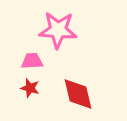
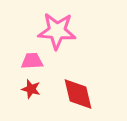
pink star: moved 1 px left, 1 px down
red star: moved 1 px right, 1 px down
